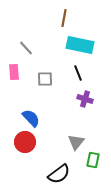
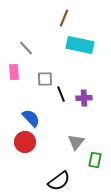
brown line: rotated 12 degrees clockwise
black line: moved 17 px left, 21 px down
purple cross: moved 1 px left, 1 px up; rotated 21 degrees counterclockwise
green rectangle: moved 2 px right
black semicircle: moved 7 px down
